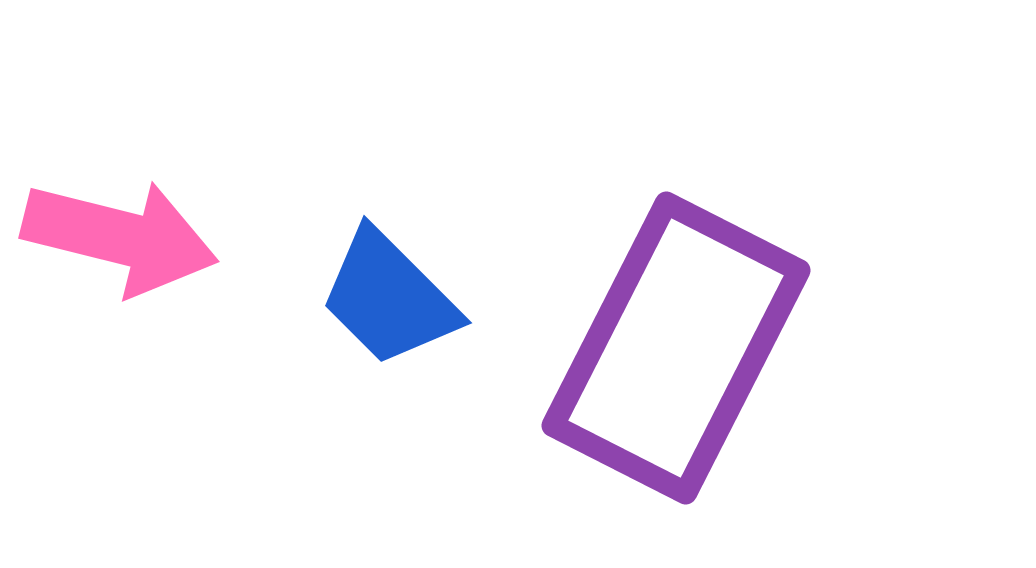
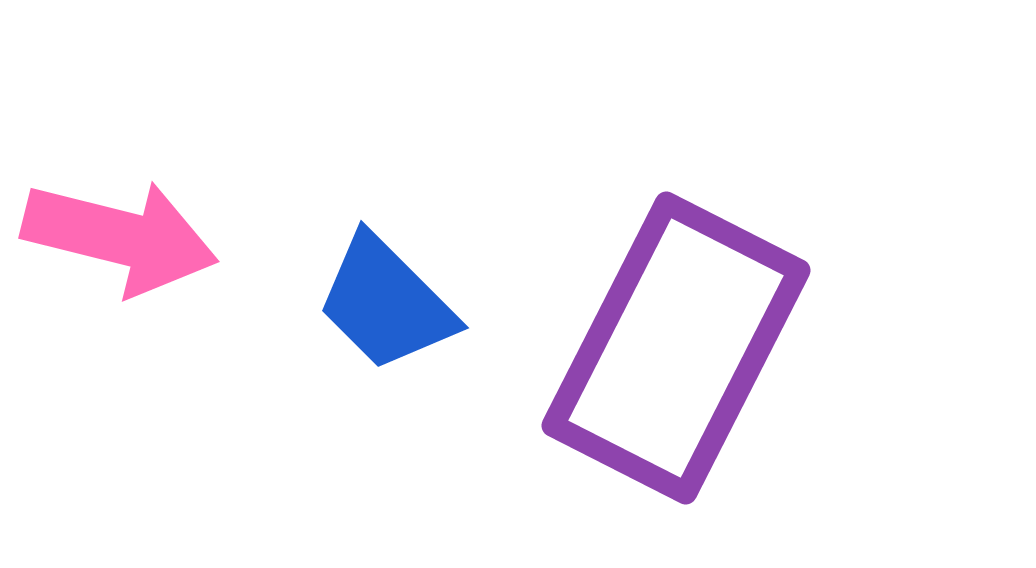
blue trapezoid: moved 3 px left, 5 px down
